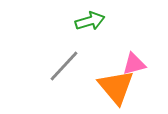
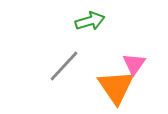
pink triangle: rotated 40 degrees counterclockwise
orange triangle: rotated 6 degrees clockwise
